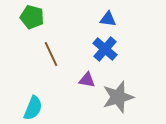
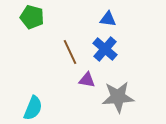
brown line: moved 19 px right, 2 px up
gray star: rotated 12 degrees clockwise
